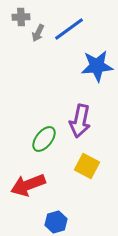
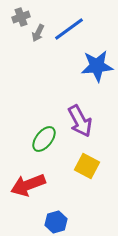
gray cross: rotated 18 degrees counterclockwise
purple arrow: rotated 40 degrees counterclockwise
